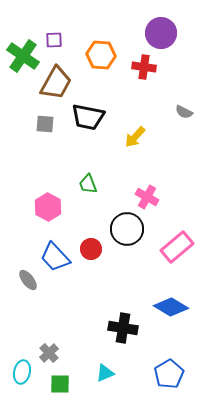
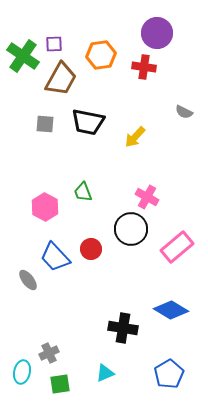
purple circle: moved 4 px left
purple square: moved 4 px down
orange hexagon: rotated 12 degrees counterclockwise
brown trapezoid: moved 5 px right, 4 px up
black trapezoid: moved 5 px down
green trapezoid: moved 5 px left, 8 px down
pink hexagon: moved 3 px left
black circle: moved 4 px right
blue diamond: moved 3 px down
gray cross: rotated 18 degrees clockwise
green square: rotated 10 degrees counterclockwise
